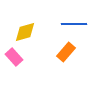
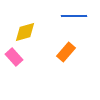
blue line: moved 8 px up
